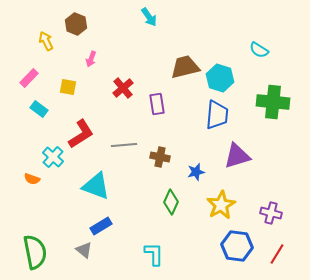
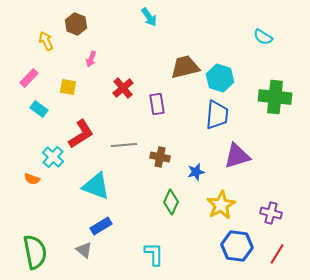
cyan semicircle: moved 4 px right, 13 px up
green cross: moved 2 px right, 5 px up
